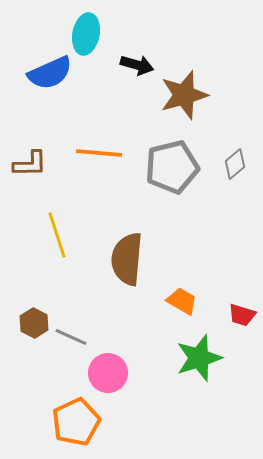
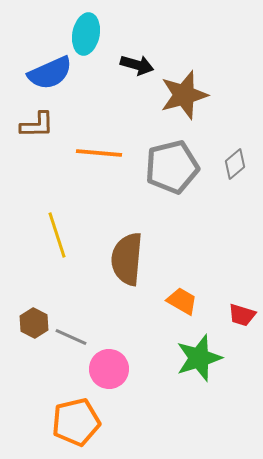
brown L-shape: moved 7 px right, 39 px up
pink circle: moved 1 px right, 4 px up
orange pentagon: rotated 12 degrees clockwise
